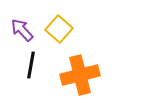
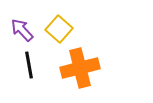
black line: moved 2 px left; rotated 20 degrees counterclockwise
orange cross: moved 7 px up
